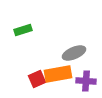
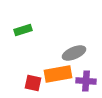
red square: moved 4 px left, 4 px down; rotated 36 degrees clockwise
